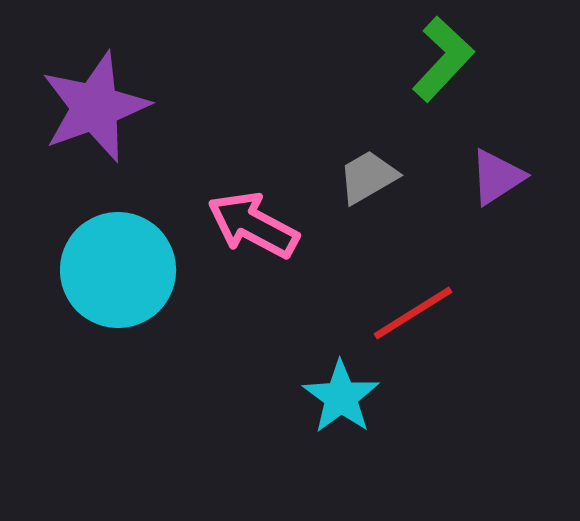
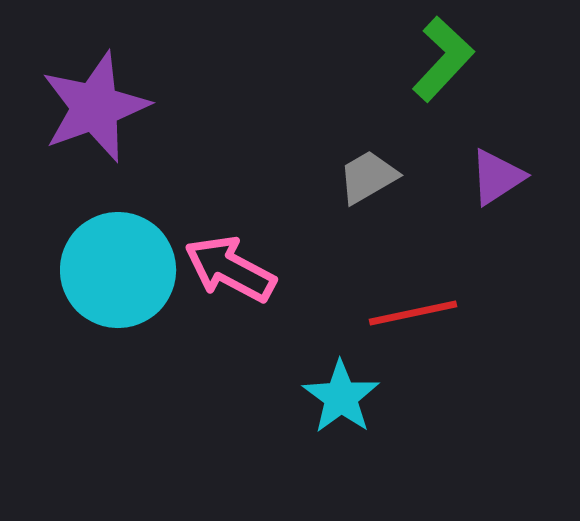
pink arrow: moved 23 px left, 44 px down
red line: rotated 20 degrees clockwise
